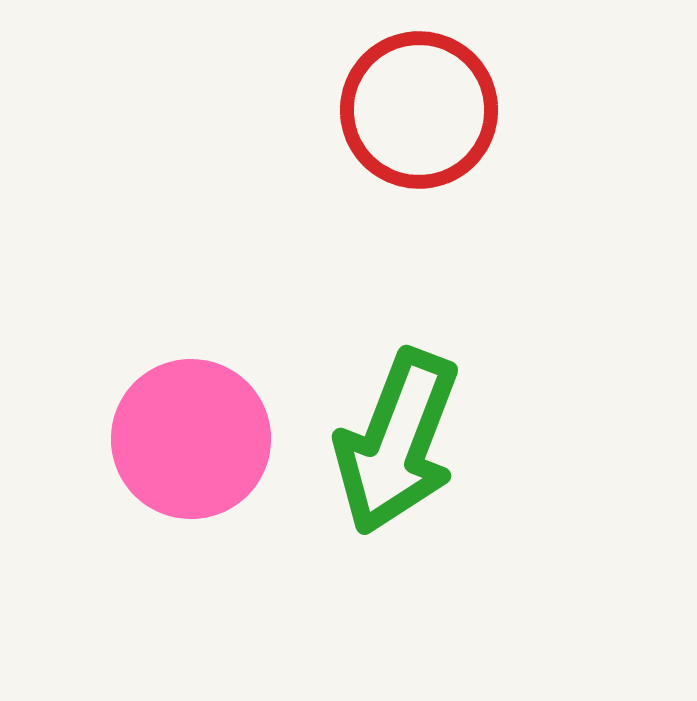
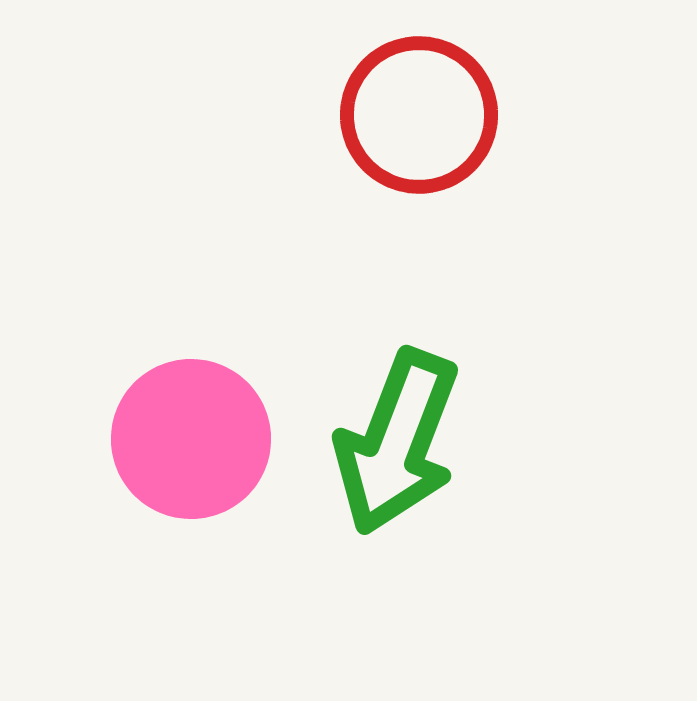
red circle: moved 5 px down
